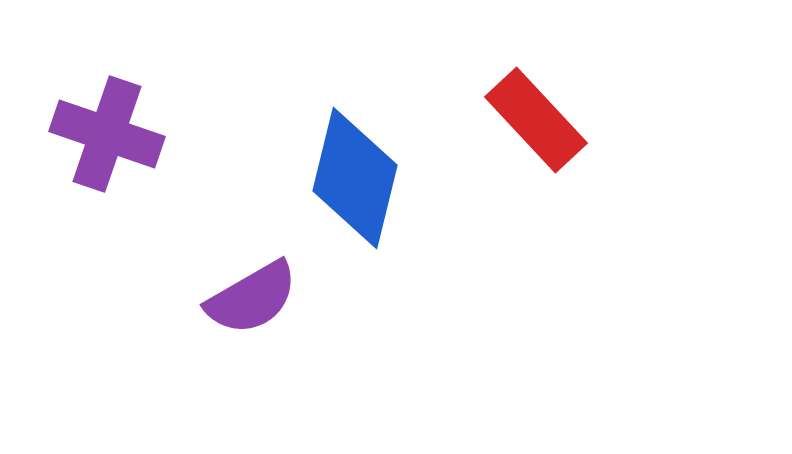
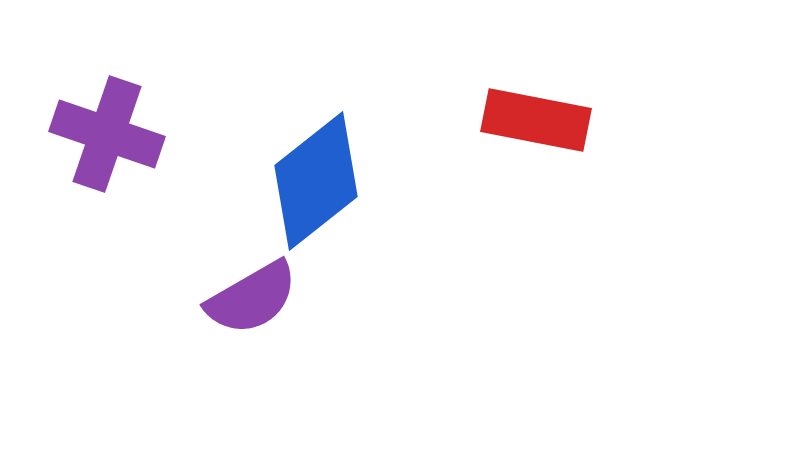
red rectangle: rotated 36 degrees counterclockwise
blue diamond: moved 39 px left, 3 px down; rotated 38 degrees clockwise
